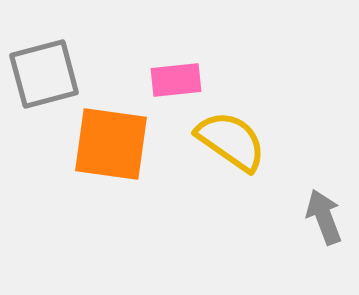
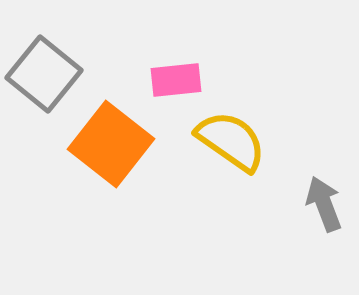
gray square: rotated 36 degrees counterclockwise
orange square: rotated 30 degrees clockwise
gray arrow: moved 13 px up
